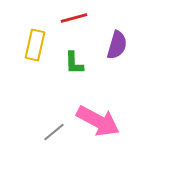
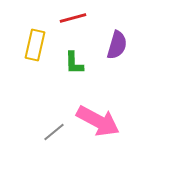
red line: moved 1 px left
